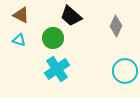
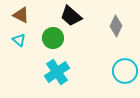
cyan triangle: rotated 24 degrees clockwise
cyan cross: moved 3 px down
